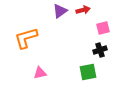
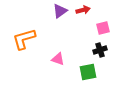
orange L-shape: moved 2 px left, 1 px down
pink triangle: moved 18 px right, 14 px up; rotated 32 degrees clockwise
